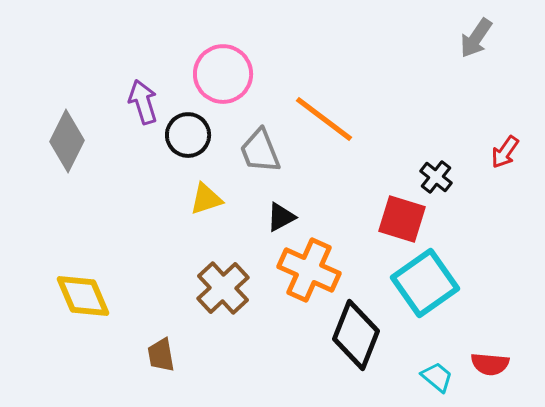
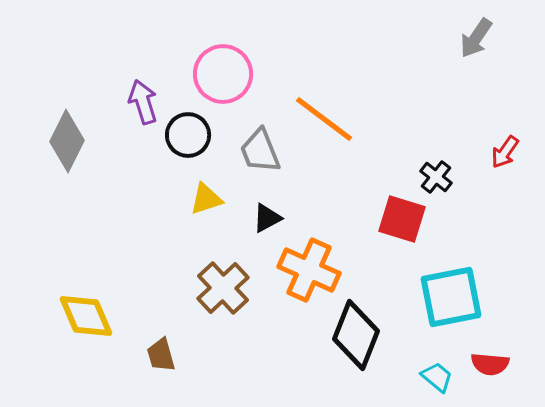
black triangle: moved 14 px left, 1 px down
cyan square: moved 26 px right, 14 px down; rotated 24 degrees clockwise
yellow diamond: moved 3 px right, 20 px down
brown trapezoid: rotated 6 degrees counterclockwise
